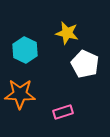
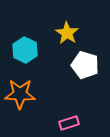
yellow star: rotated 20 degrees clockwise
white pentagon: moved 1 px down; rotated 8 degrees counterclockwise
pink rectangle: moved 6 px right, 11 px down
